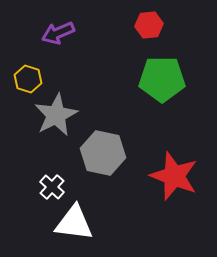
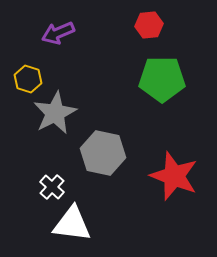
gray star: moved 1 px left, 2 px up
white triangle: moved 2 px left, 1 px down
